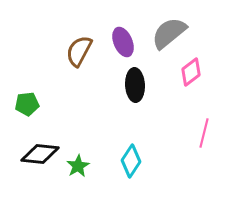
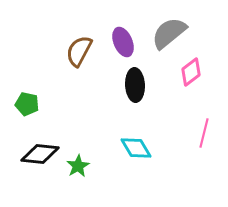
green pentagon: rotated 20 degrees clockwise
cyan diamond: moved 5 px right, 13 px up; rotated 64 degrees counterclockwise
